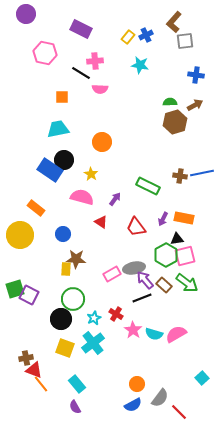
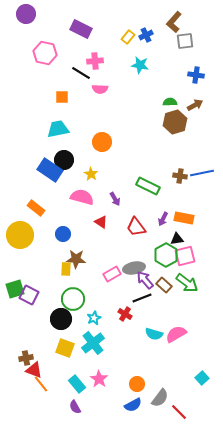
purple arrow at (115, 199): rotated 112 degrees clockwise
red cross at (116, 314): moved 9 px right
pink star at (133, 330): moved 34 px left, 49 px down
